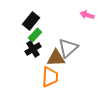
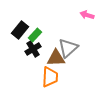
black rectangle: moved 11 px left, 9 px down
